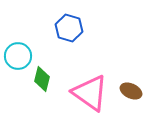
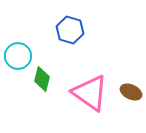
blue hexagon: moved 1 px right, 2 px down
brown ellipse: moved 1 px down
